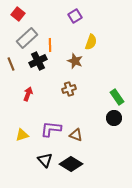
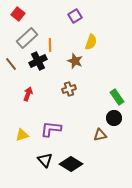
brown line: rotated 16 degrees counterclockwise
brown triangle: moved 24 px right; rotated 32 degrees counterclockwise
